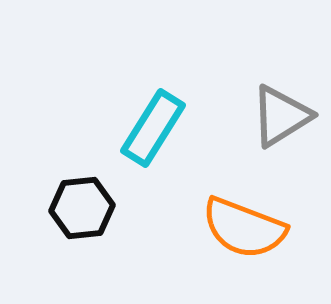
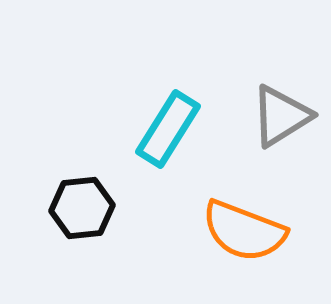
cyan rectangle: moved 15 px right, 1 px down
orange semicircle: moved 3 px down
